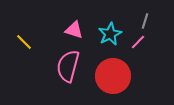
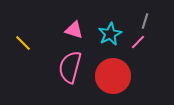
yellow line: moved 1 px left, 1 px down
pink semicircle: moved 2 px right, 1 px down
